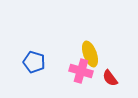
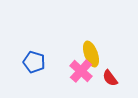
yellow ellipse: moved 1 px right
pink cross: rotated 25 degrees clockwise
